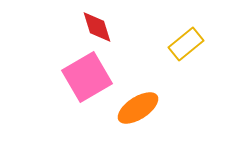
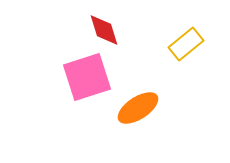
red diamond: moved 7 px right, 3 px down
pink square: rotated 12 degrees clockwise
